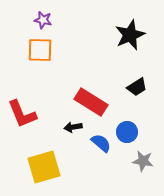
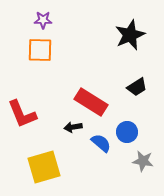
purple star: rotated 12 degrees counterclockwise
